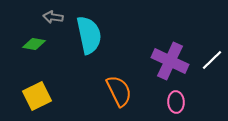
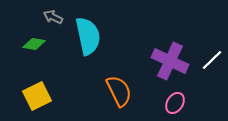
gray arrow: rotated 18 degrees clockwise
cyan semicircle: moved 1 px left, 1 px down
pink ellipse: moved 1 px left, 1 px down; rotated 35 degrees clockwise
